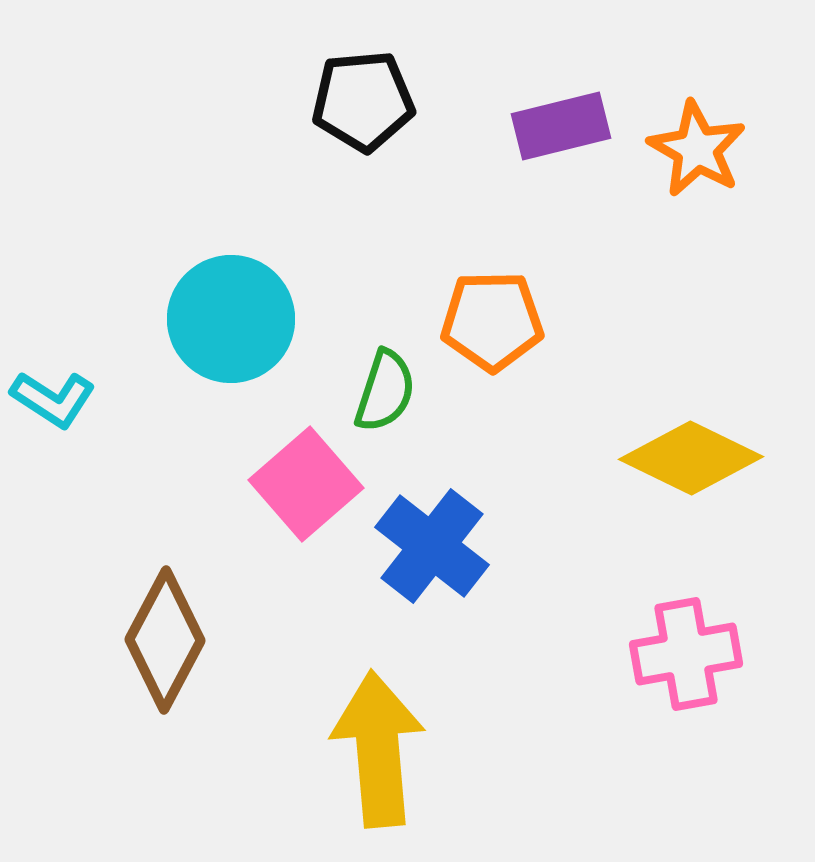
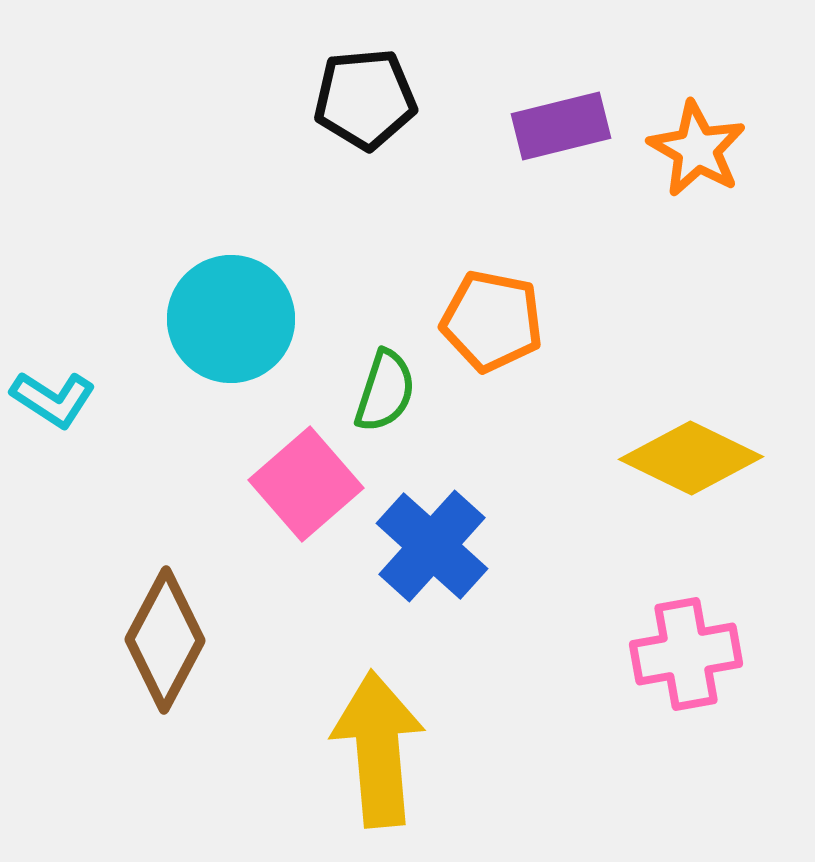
black pentagon: moved 2 px right, 2 px up
orange pentagon: rotated 12 degrees clockwise
blue cross: rotated 4 degrees clockwise
